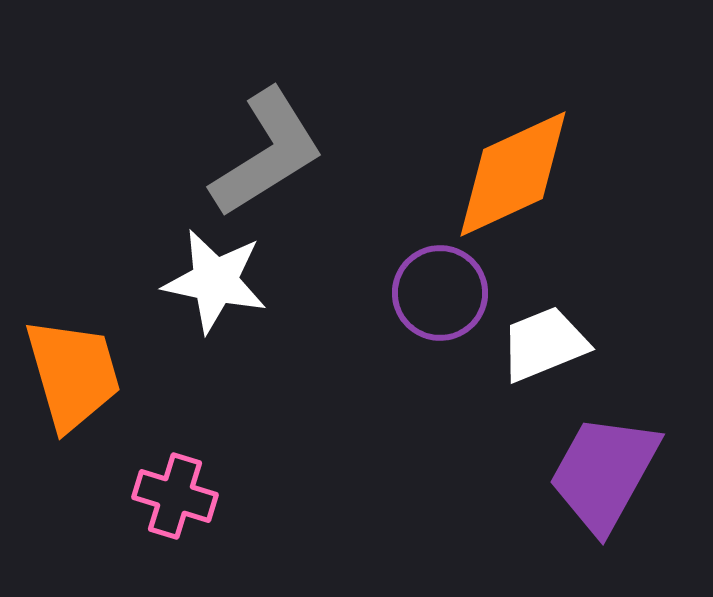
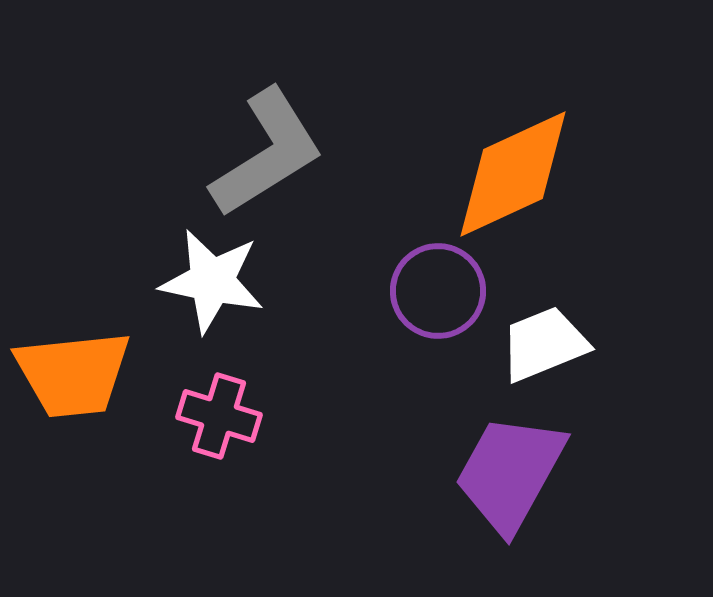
white star: moved 3 px left
purple circle: moved 2 px left, 2 px up
orange trapezoid: rotated 100 degrees clockwise
purple trapezoid: moved 94 px left
pink cross: moved 44 px right, 80 px up
